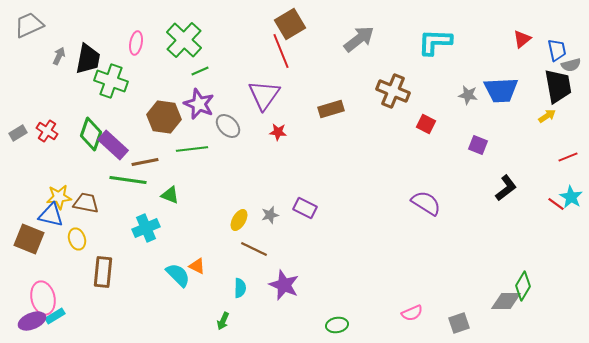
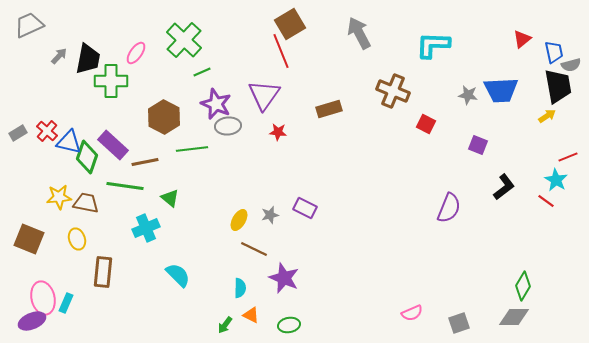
gray arrow at (359, 39): moved 6 px up; rotated 80 degrees counterclockwise
cyan L-shape at (435, 42): moved 2 px left, 3 px down
pink ellipse at (136, 43): moved 10 px down; rotated 25 degrees clockwise
blue trapezoid at (557, 50): moved 3 px left, 2 px down
gray arrow at (59, 56): rotated 18 degrees clockwise
green line at (200, 71): moved 2 px right, 1 px down
green cross at (111, 81): rotated 20 degrees counterclockwise
purple star at (199, 104): moved 17 px right
brown rectangle at (331, 109): moved 2 px left
brown hexagon at (164, 117): rotated 20 degrees clockwise
gray ellipse at (228, 126): rotated 50 degrees counterclockwise
red cross at (47, 131): rotated 10 degrees clockwise
green diamond at (91, 134): moved 4 px left, 23 px down
green line at (128, 180): moved 3 px left, 6 px down
black L-shape at (506, 188): moved 2 px left, 1 px up
green triangle at (170, 195): moved 3 px down; rotated 18 degrees clockwise
cyan star at (571, 197): moved 15 px left, 17 px up
purple semicircle at (426, 203): moved 23 px right, 5 px down; rotated 80 degrees clockwise
red line at (556, 204): moved 10 px left, 3 px up
blue triangle at (51, 215): moved 18 px right, 73 px up
orange triangle at (197, 266): moved 54 px right, 49 px down
purple star at (284, 285): moved 7 px up
gray diamond at (506, 301): moved 8 px right, 16 px down
cyan rectangle at (55, 316): moved 11 px right, 13 px up; rotated 36 degrees counterclockwise
green arrow at (223, 321): moved 2 px right, 4 px down; rotated 12 degrees clockwise
green ellipse at (337, 325): moved 48 px left
